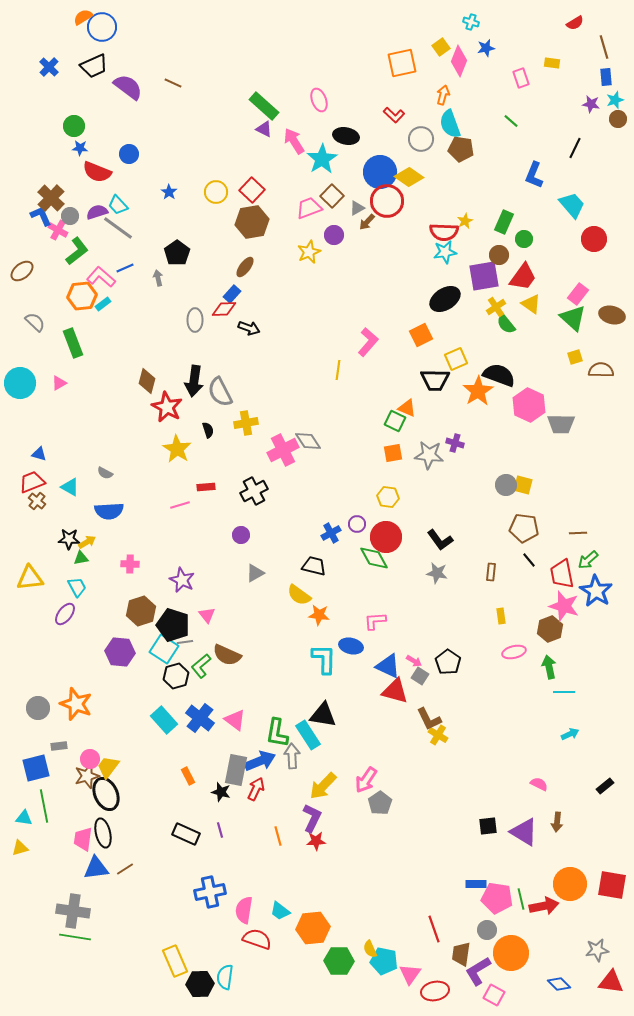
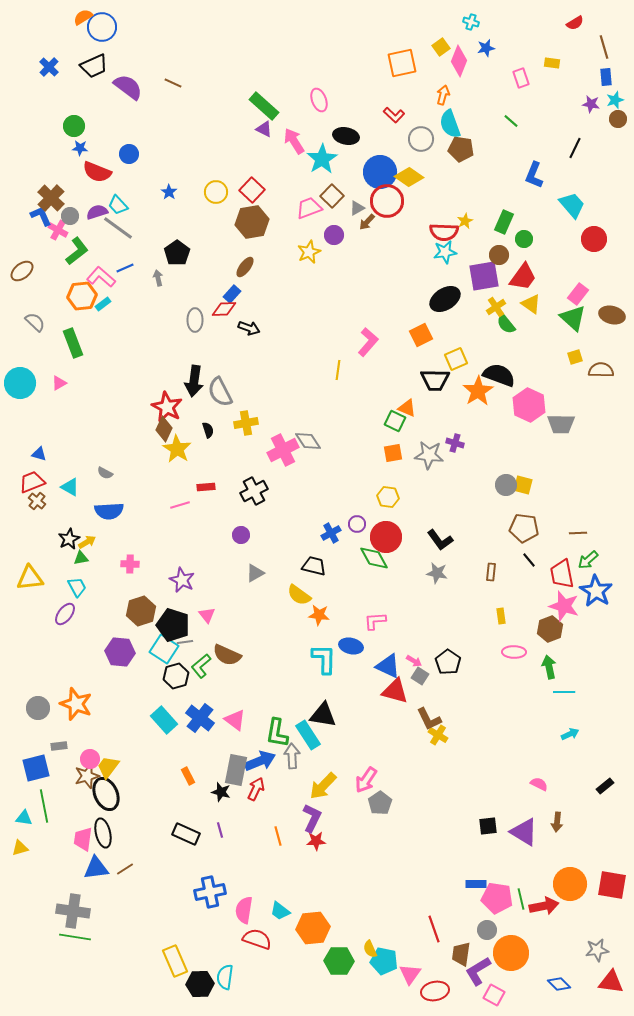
brown diamond at (147, 381): moved 17 px right, 48 px down; rotated 10 degrees clockwise
black star at (69, 539): rotated 30 degrees counterclockwise
pink ellipse at (514, 652): rotated 15 degrees clockwise
